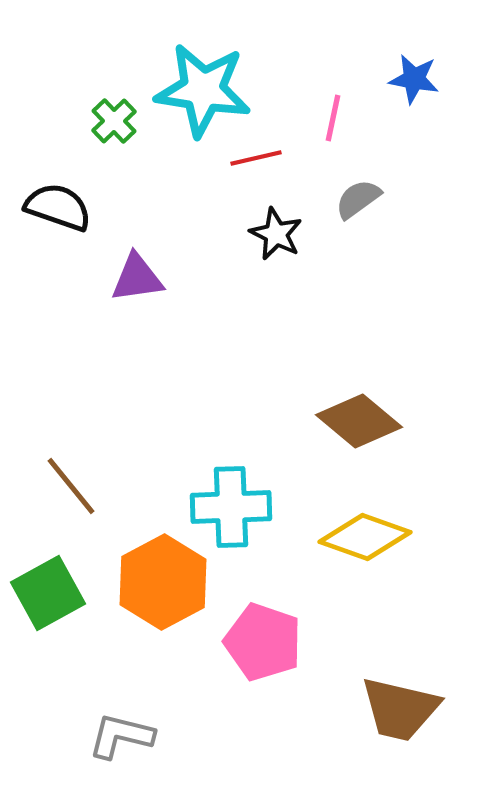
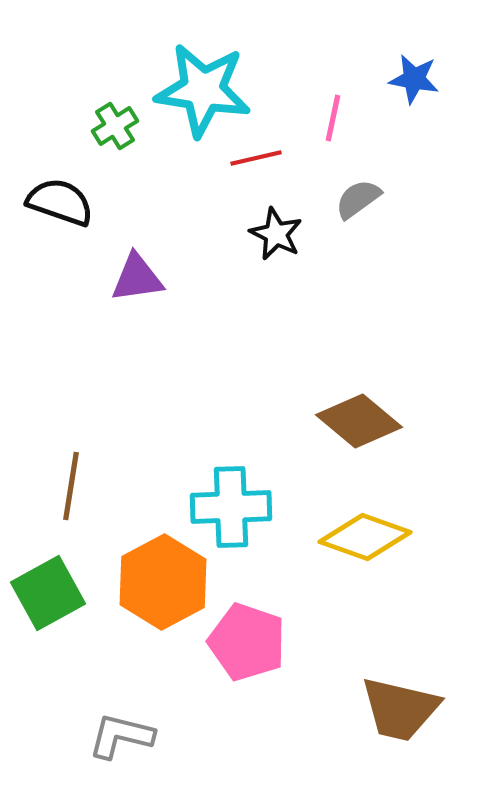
green cross: moved 1 px right, 5 px down; rotated 12 degrees clockwise
black semicircle: moved 2 px right, 5 px up
brown line: rotated 48 degrees clockwise
pink pentagon: moved 16 px left
